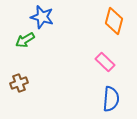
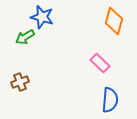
green arrow: moved 3 px up
pink rectangle: moved 5 px left, 1 px down
brown cross: moved 1 px right, 1 px up
blue semicircle: moved 1 px left, 1 px down
